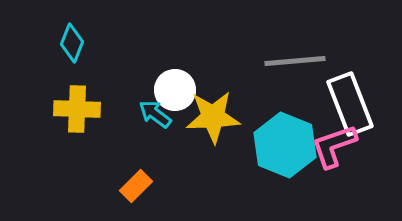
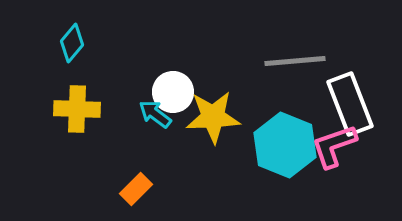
cyan diamond: rotated 18 degrees clockwise
white circle: moved 2 px left, 2 px down
orange rectangle: moved 3 px down
